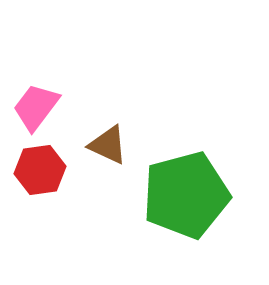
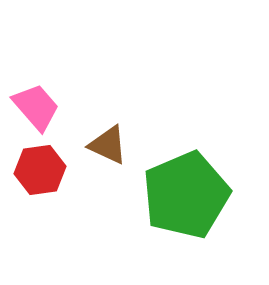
pink trapezoid: rotated 102 degrees clockwise
green pentagon: rotated 8 degrees counterclockwise
